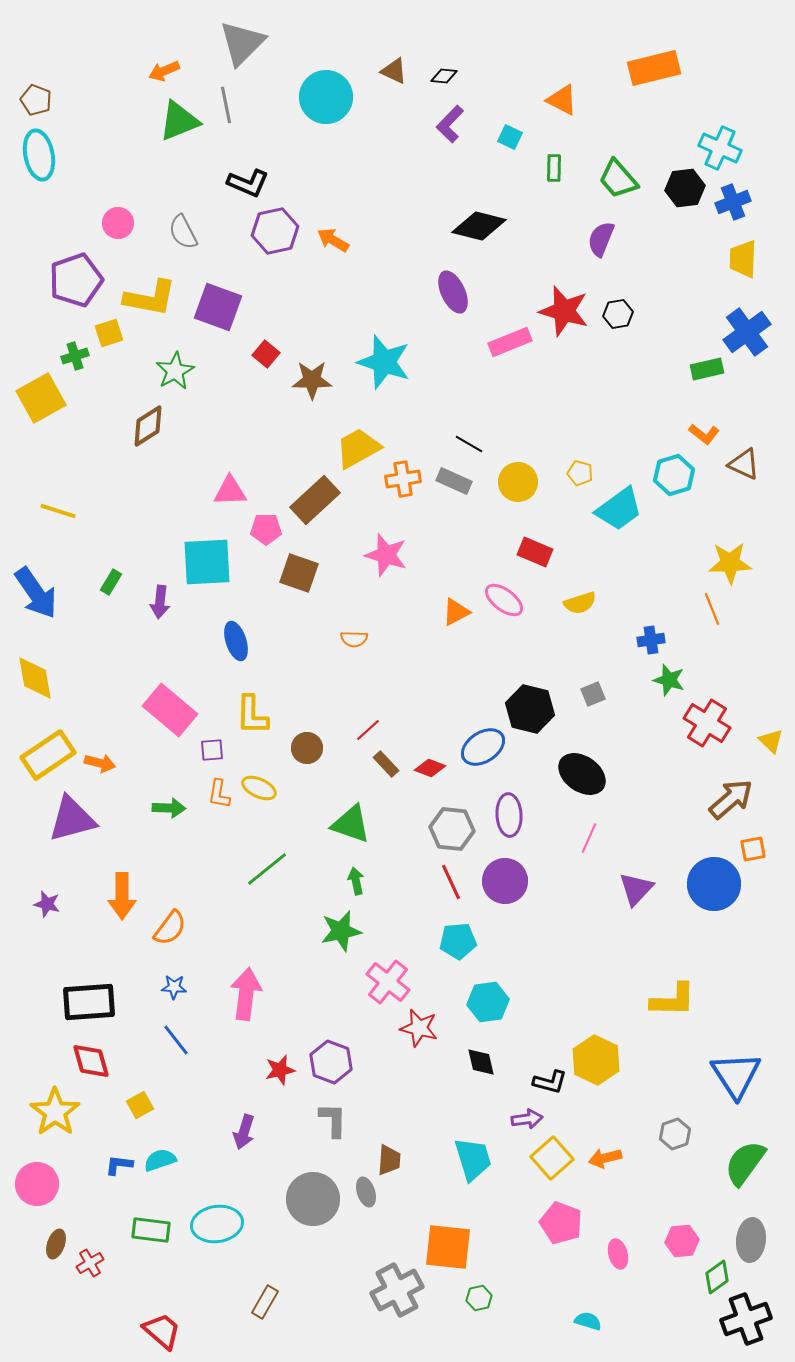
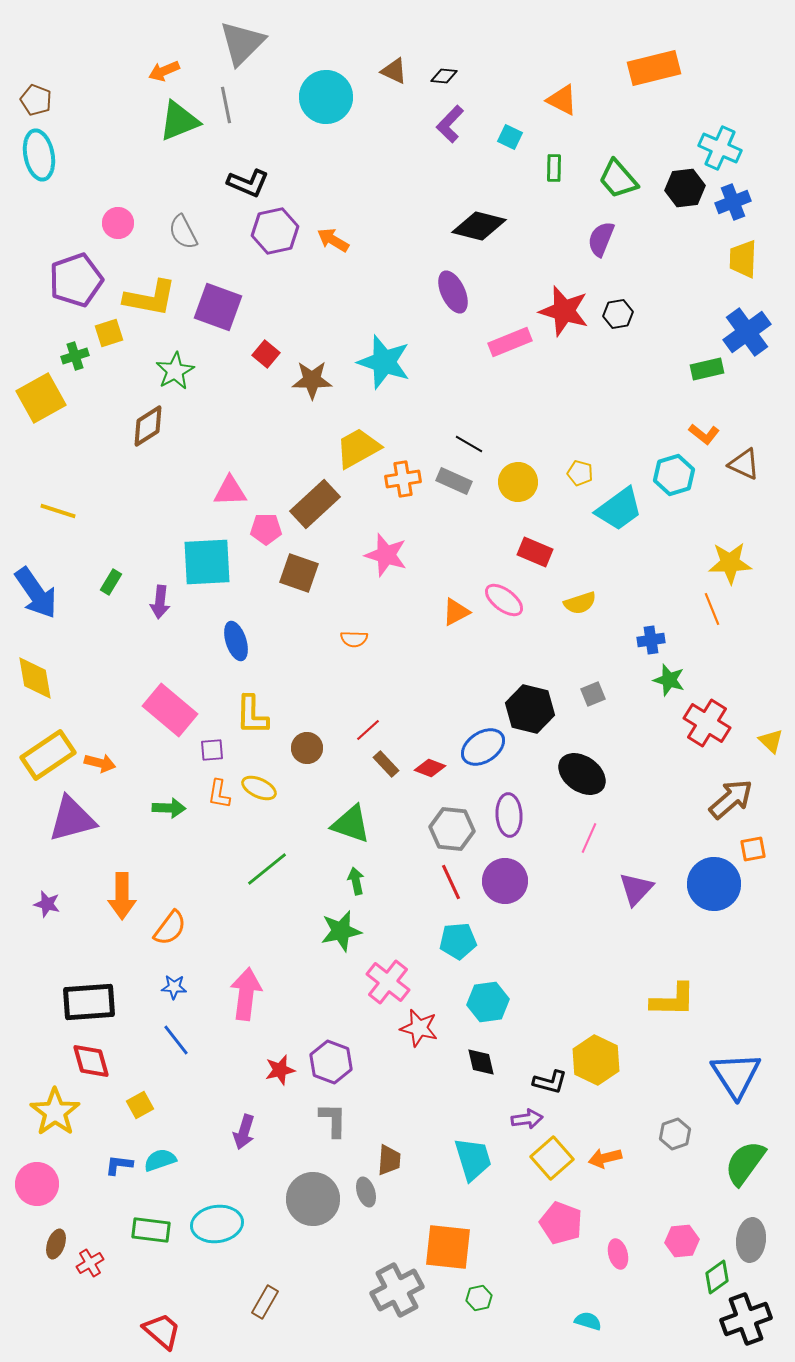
brown rectangle at (315, 500): moved 4 px down
